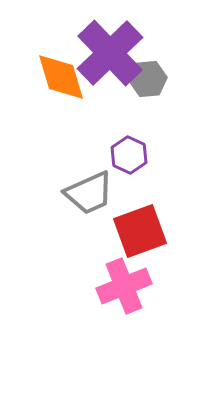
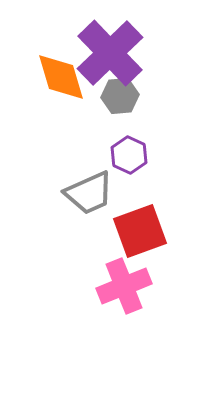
gray hexagon: moved 28 px left, 17 px down
